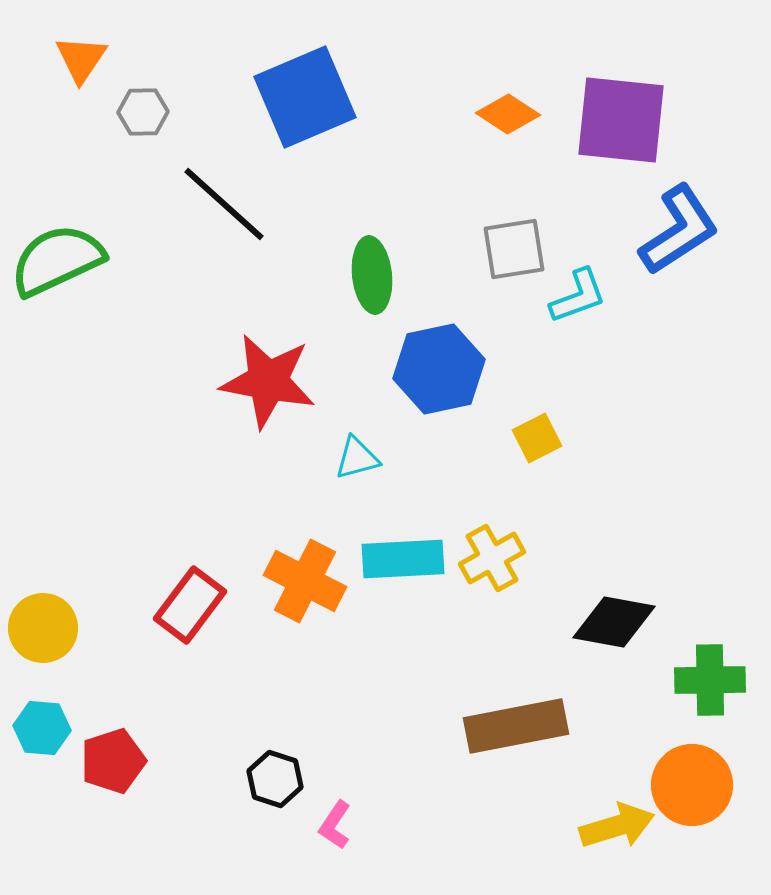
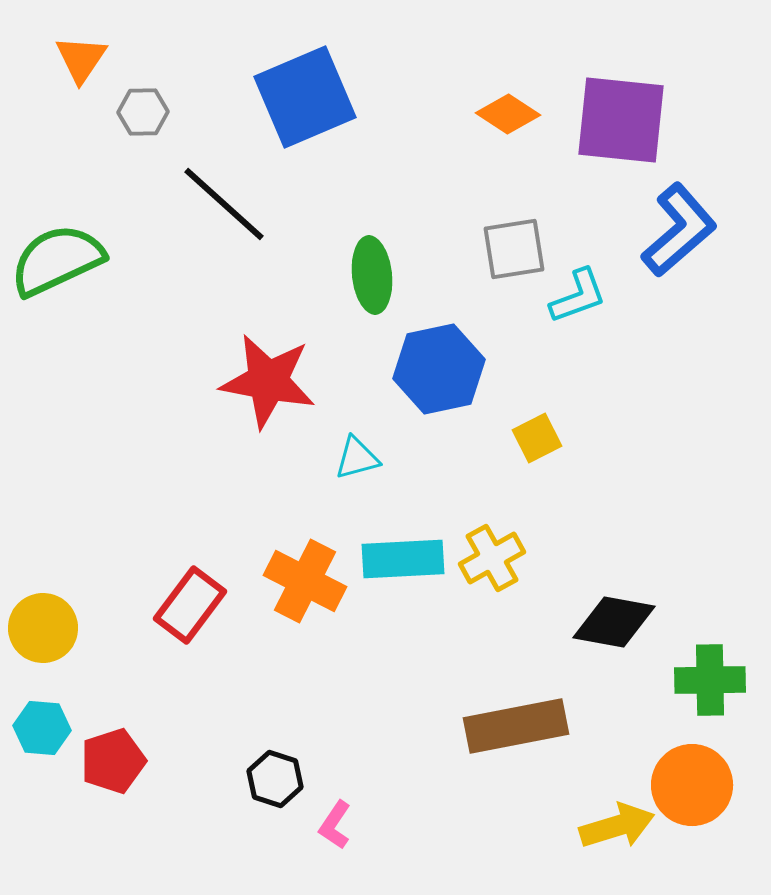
blue L-shape: rotated 8 degrees counterclockwise
